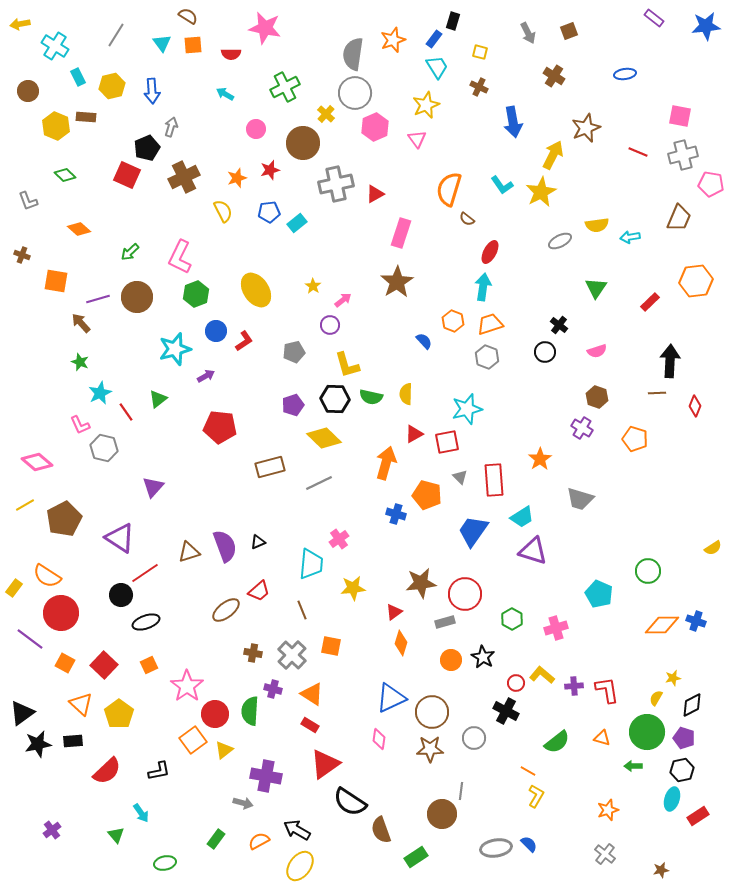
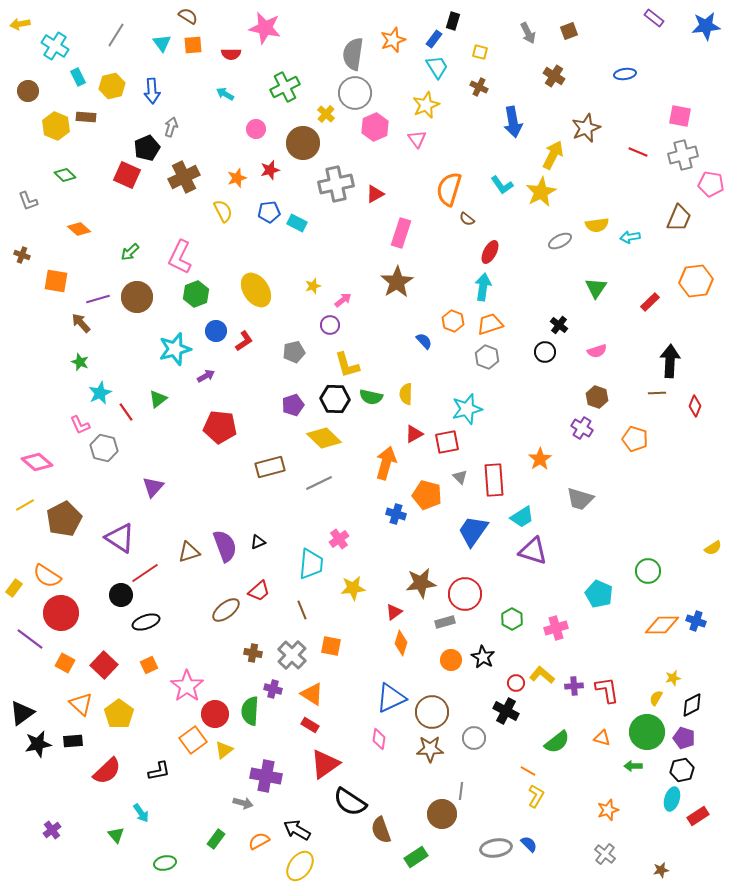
cyan rectangle at (297, 223): rotated 66 degrees clockwise
yellow star at (313, 286): rotated 21 degrees clockwise
